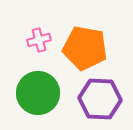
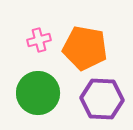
purple hexagon: moved 2 px right
